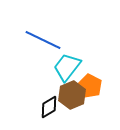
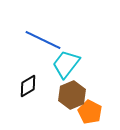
cyan trapezoid: moved 1 px left, 3 px up
orange pentagon: moved 26 px down
black diamond: moved 21 px left, 21 px up
